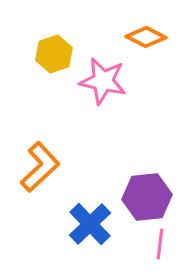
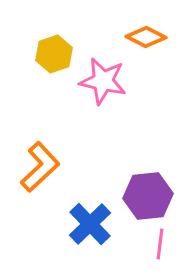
purple hexagon: moved 1 px right, 1 px up
